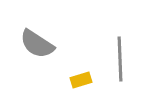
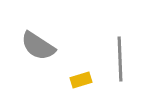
gray semicircle: moved 1 px right, 2 px down
